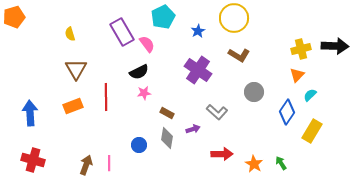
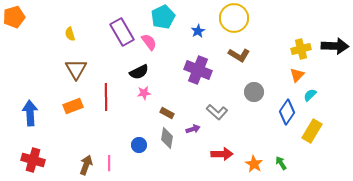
pink semicircle: moved 2 px right, 2 px up
purple cross: rotated 12 degrees counterclockwise
